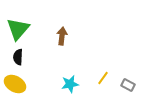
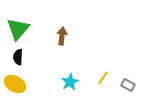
cyan star: moved 2 px up; rotated 18 degrees counterclockwise
